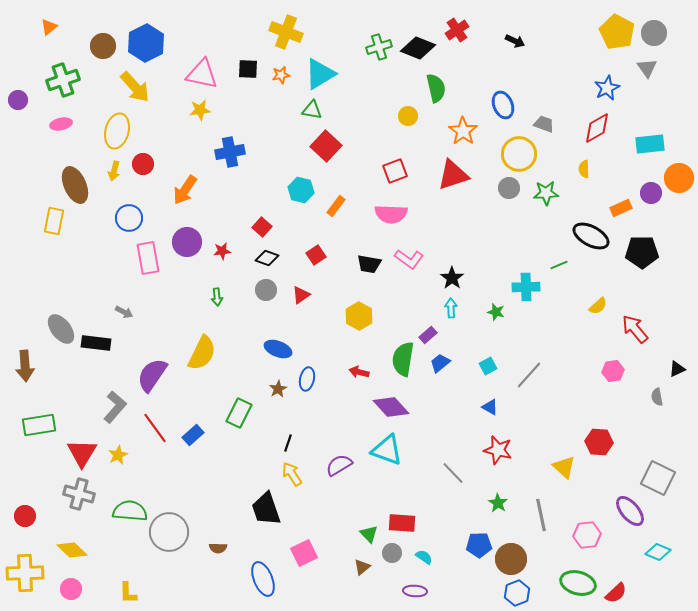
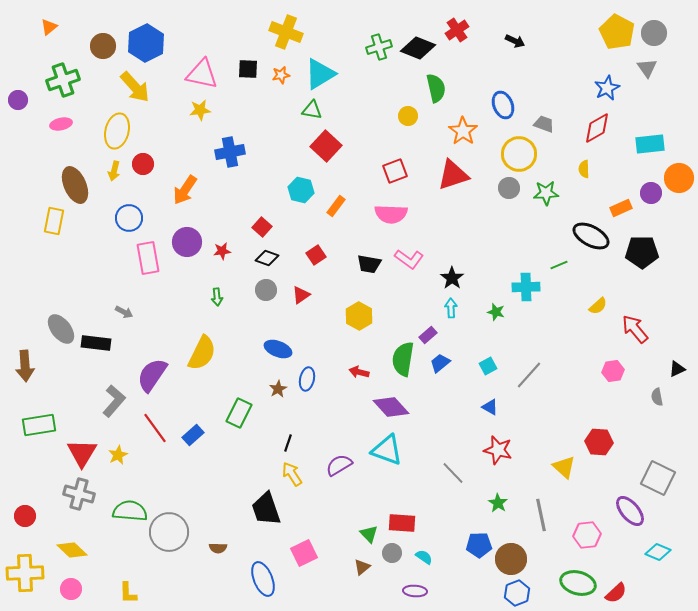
gray L-shape at (115, 407): moved 1 px left, 6 px up
